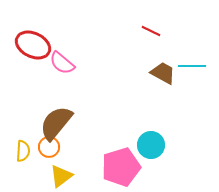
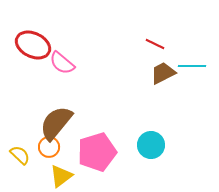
red line: moved 4 px right, 13 px down
brown trapezoid: rotated 56 degrees counterclockwise
yellow semicircle: moved 3 px left, 4 px down; rotated 50 degrees counterclockwise
pink pentagon: moved 24 px left, 15 px up
